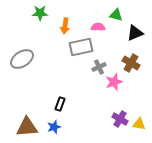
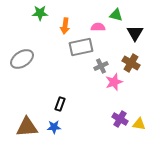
black triangle: rotated 36 degrees counterclockwise
gray cross: moved 2 px right, 1 px up
blue star: rotated 16 degrees clockwise
